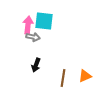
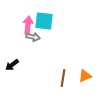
black arrow: moved 24 px left; rotated 32 degrees clockwise
